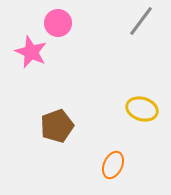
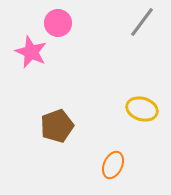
gray line: moved 1 px right, 1 px down
